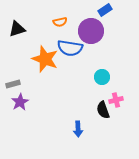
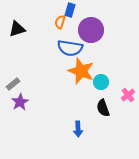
blue rectangle: moved 35 px left; rotated 40 degrees counterclockwise
orange semicircle: rotated 120 degrees clockwise
purple circle: moved 1 px up
orange star: moved 36 px right, 12 px down
cyan circle: moved 1 px left, 5 px down
gray rectangle: rotated 24 degrees counterclockwise
pink cross: moved 12 px right, 5 px up; rotated 24 degrees counterclockwise
black semicircle: moved 2 px up
